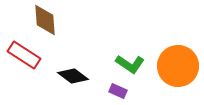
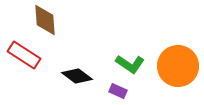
black diamond: moved 4 px right
